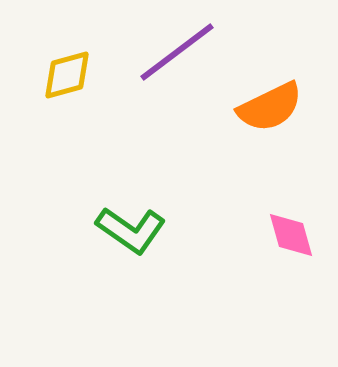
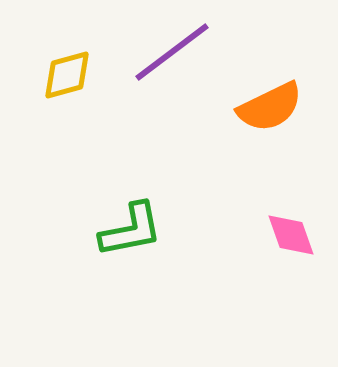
purple line: moved 5 px left
green L-shape: rotated 46 degrees counterclockwise
pink diamond: rotated 4 degrees counterclockwise
